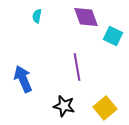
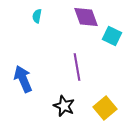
cyan square: moved 1 px left
black star: rotated 10 degrees clockwise
